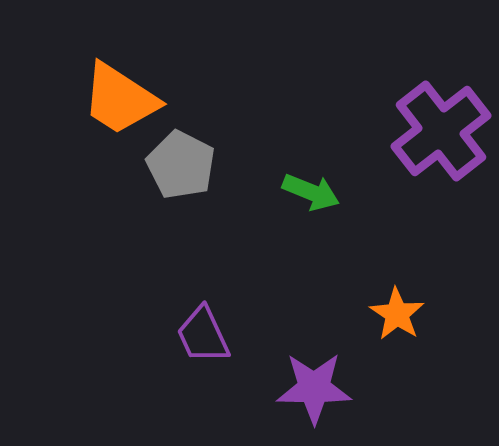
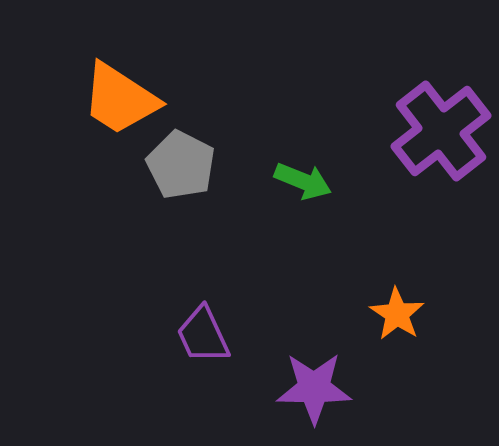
green arrow: moved 8 px left, 11 px up
